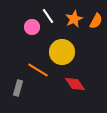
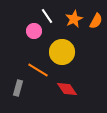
white line: moved 1 px left
pink circle: moved 2 px right, 4 px down
red diamond: moved 8 px left, 5 px down
